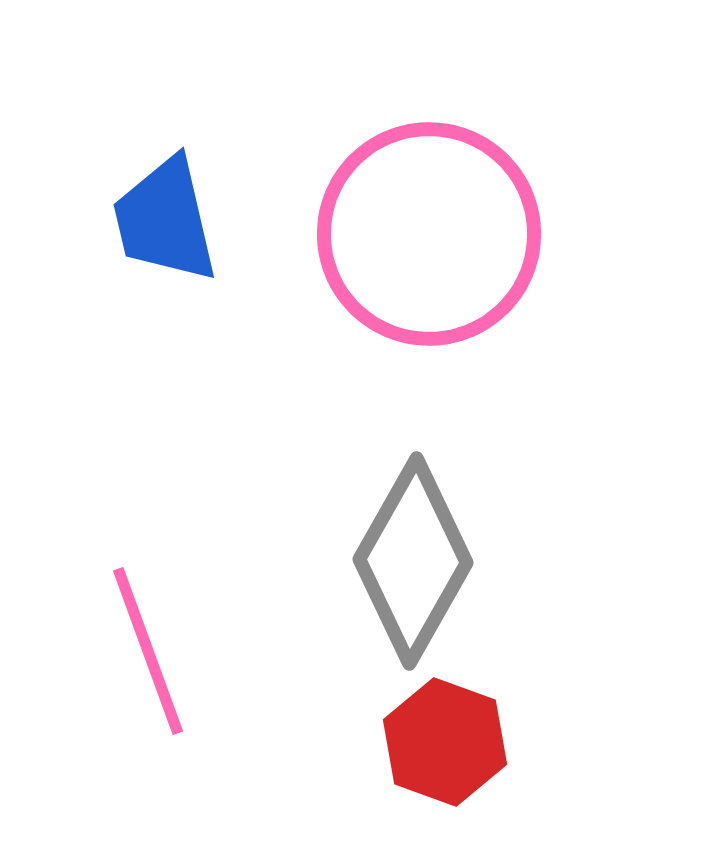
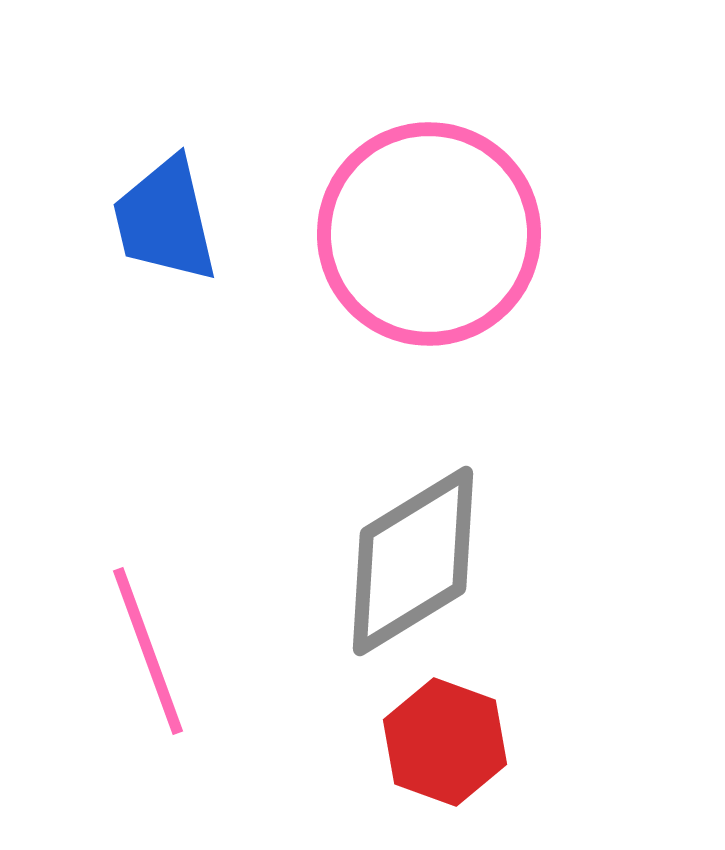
gray diamond: rotated 29 degrees clockwise
